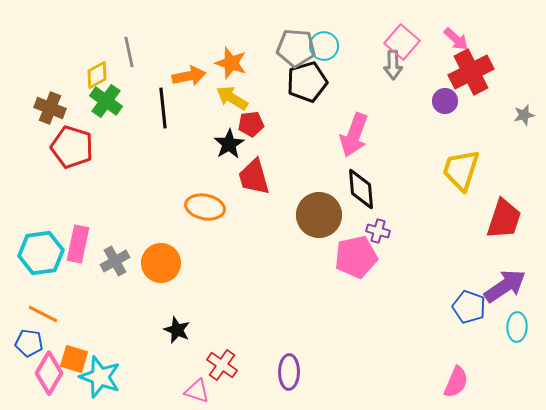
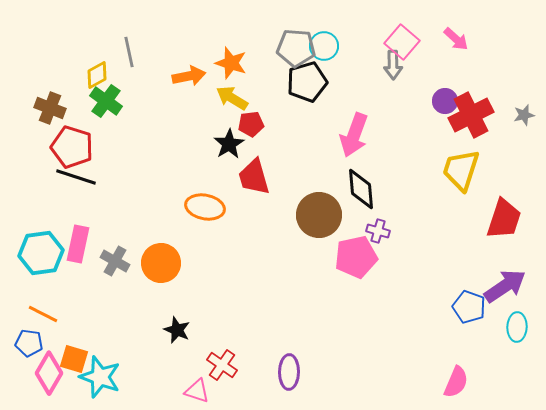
red cross at (471, 72): moved 43 px down
black line at (163, 108): moved 87 px left, 69 px down; rotated 66 degrees counterclockwise
gray cross at (115, 261): rotated 32 degrees counterclockwise
